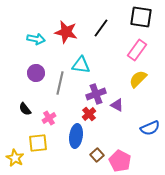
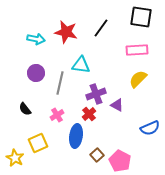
pink rectangle: rotated 50 degrees clockwise
pink cross: moved 8 px right, 3 px up
yellow square: rotated 18 degrees counterclockwise
